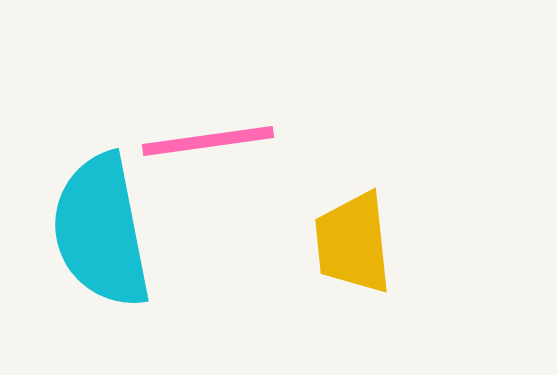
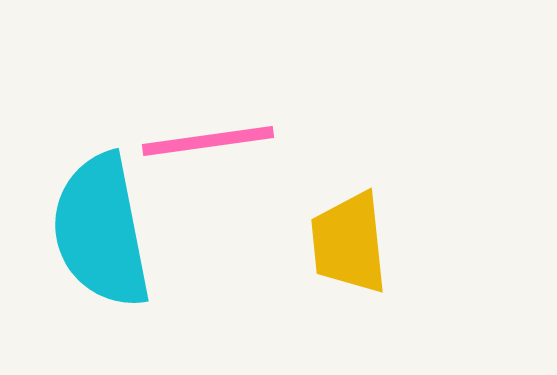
yellow trapezoid: moved 4 px left
